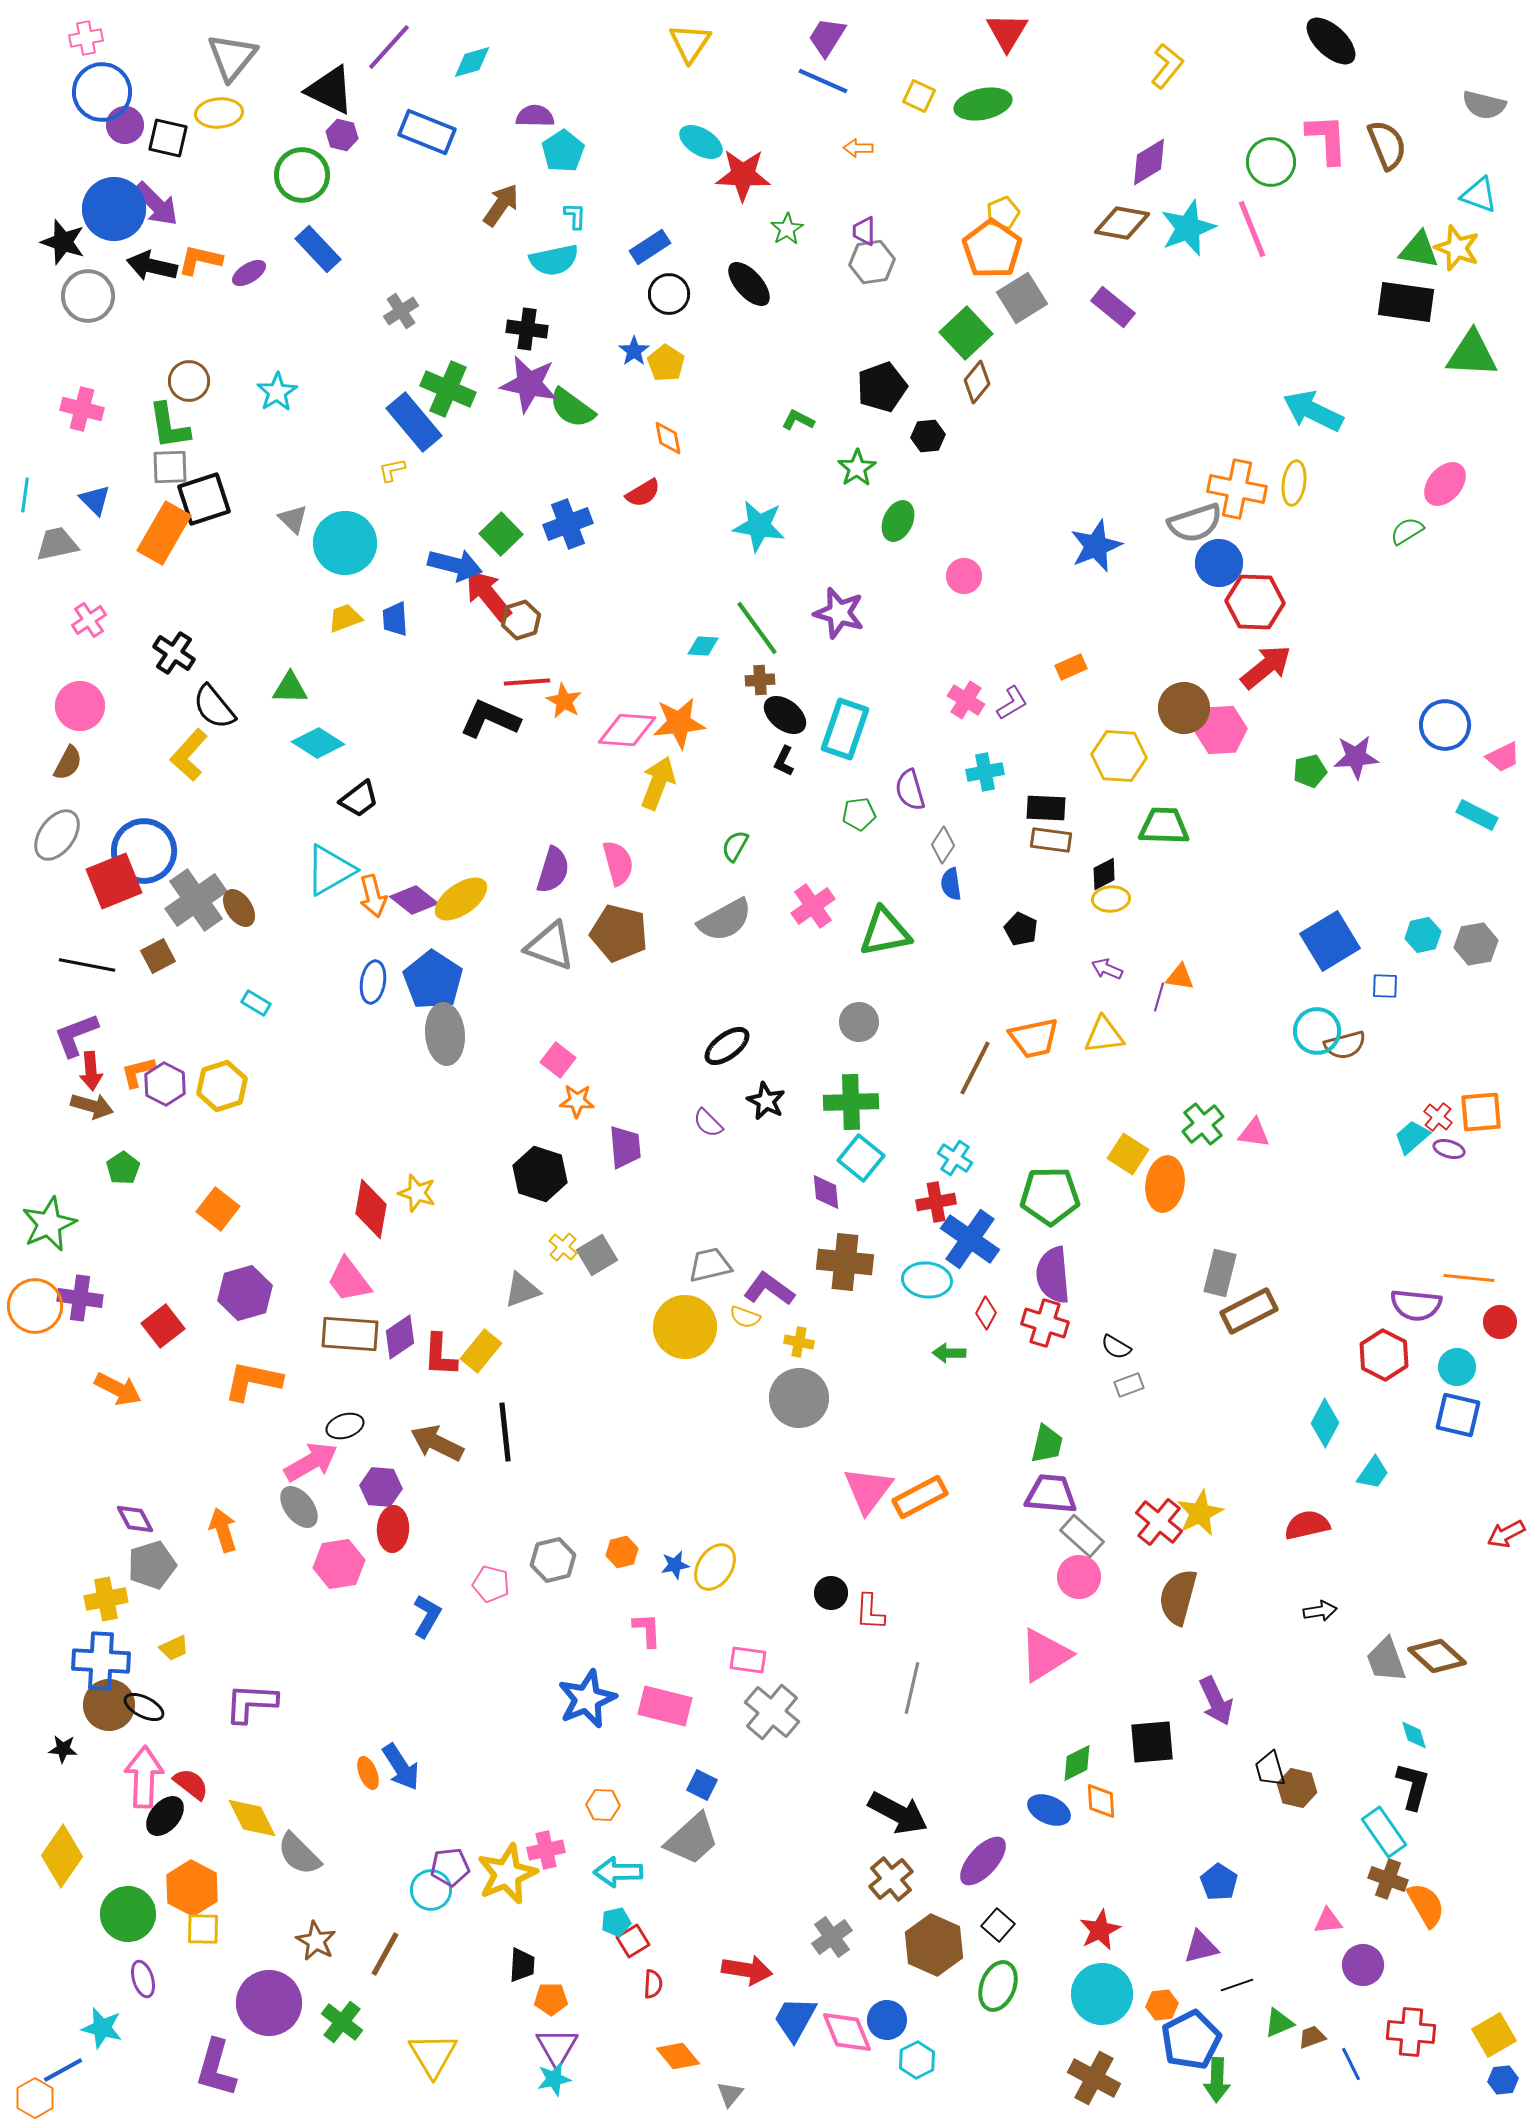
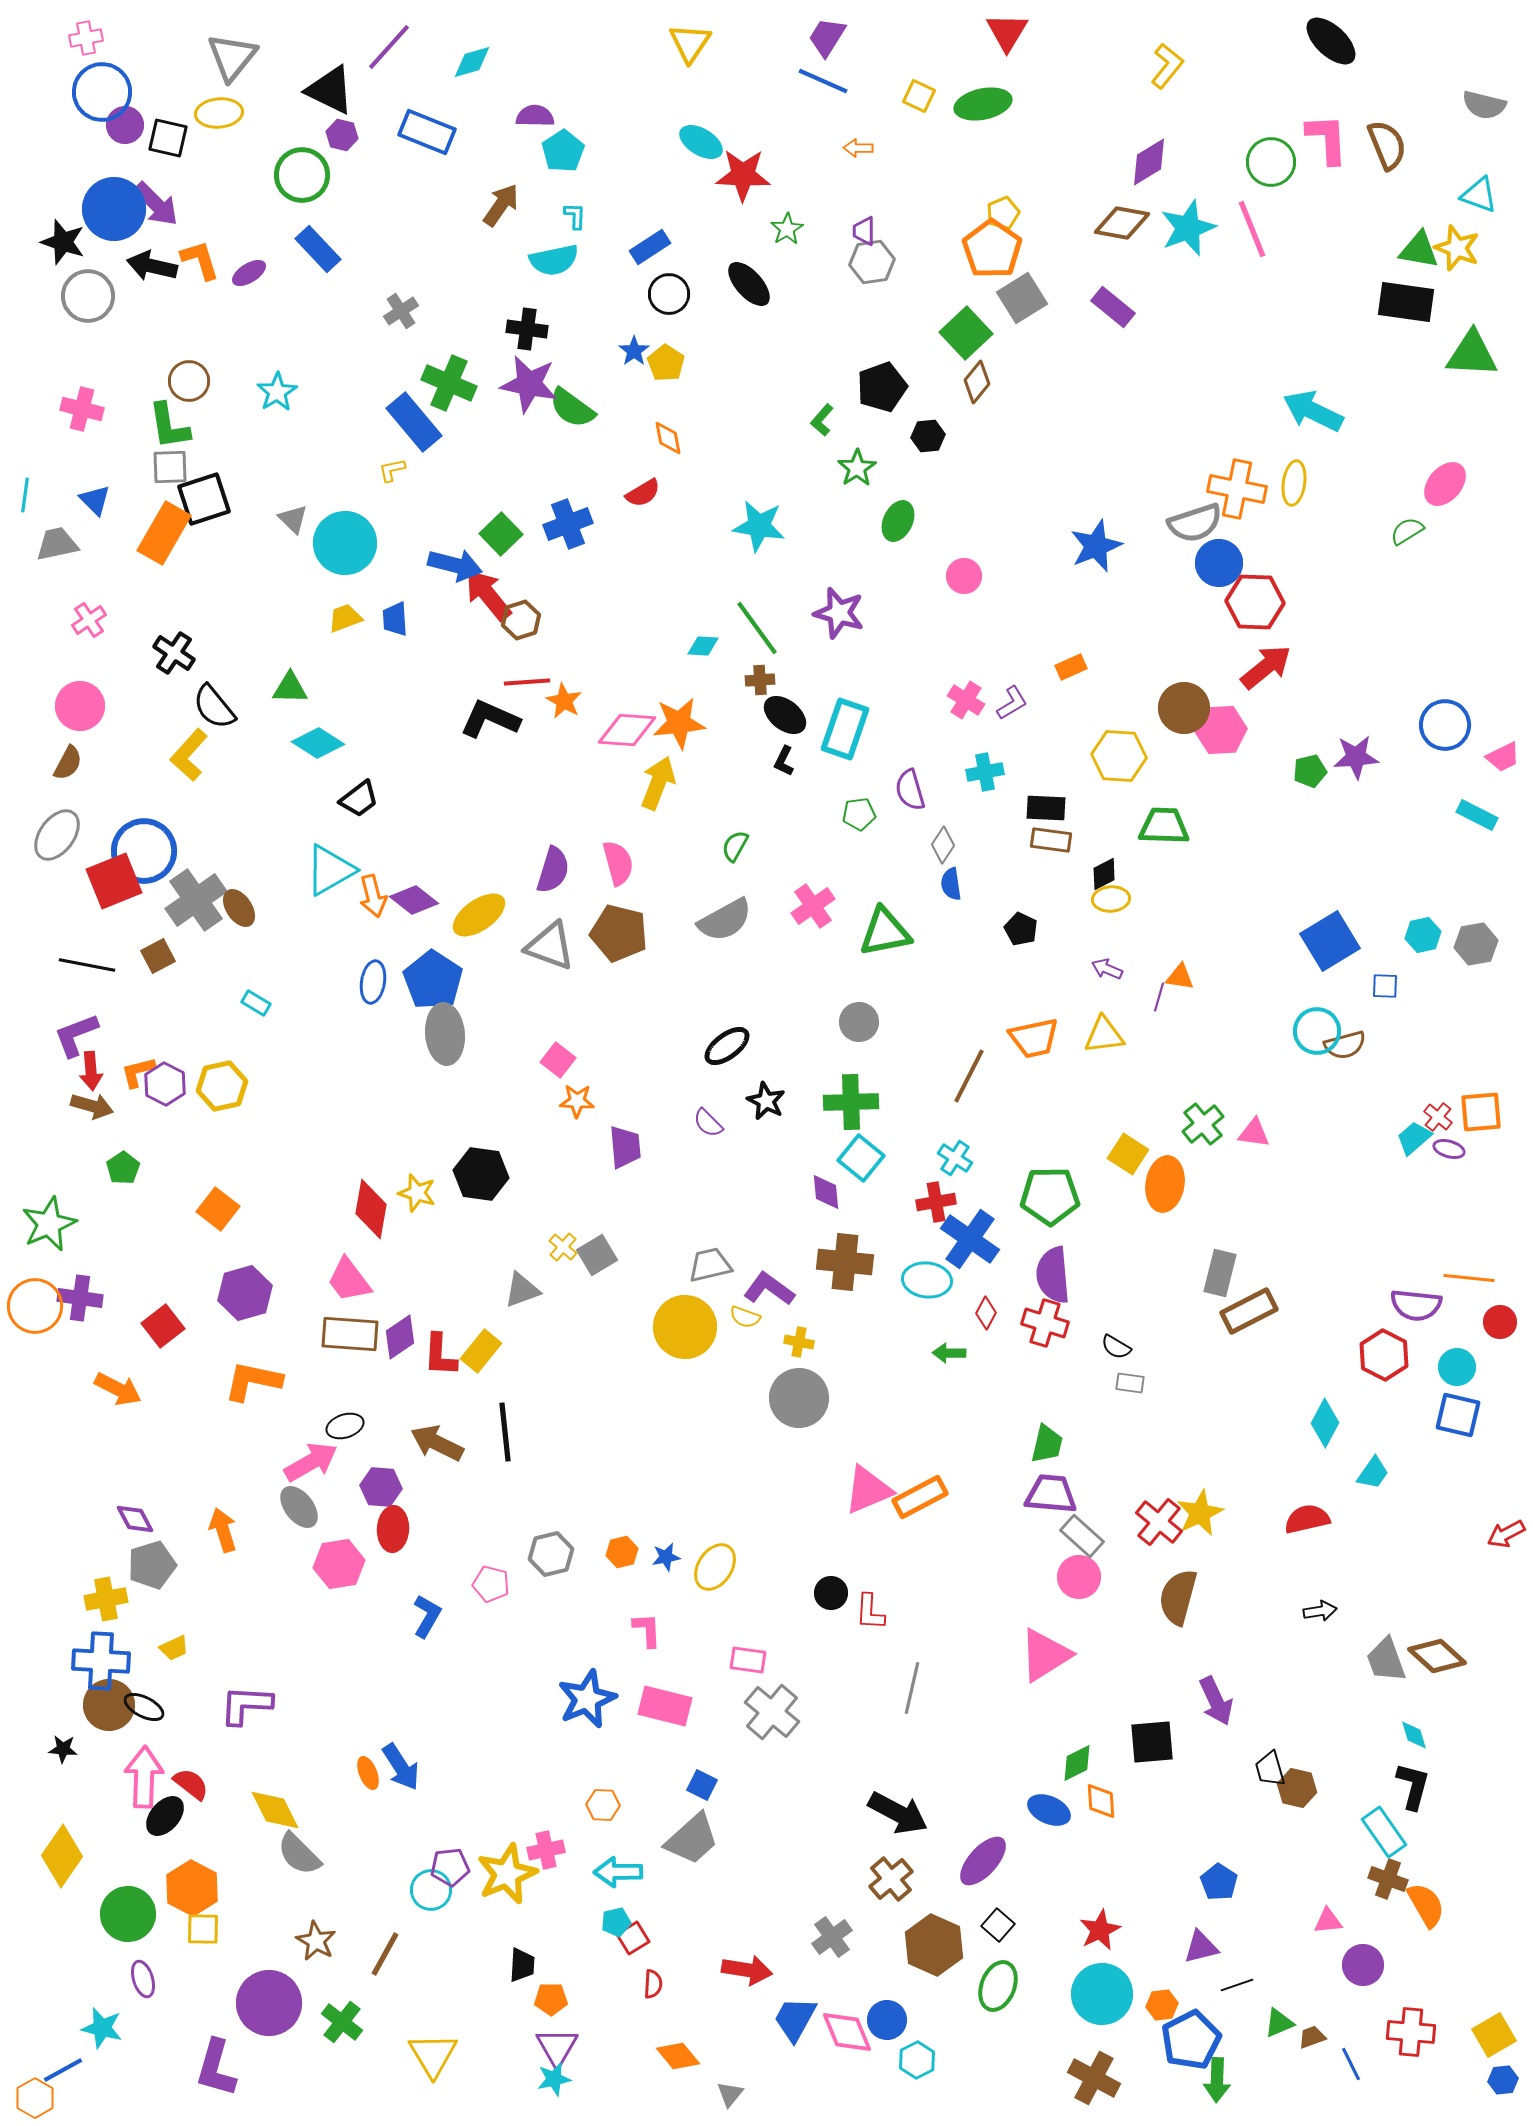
orange L-shape at (200, 260): rotated 60 degrees clockwise
green cross at (448, 389): moved 1 px right, 6 px up
green L-shape at (798, 420): moved 24 px right; rotated 76 degrees counterclockwise
yellow ellipse at (461, 899): moved 18 px right, 16 px down
brown line at (975, 1068): moved 6 px left, 8 px down
yellow hexagon at (222, 1086): rotated 6 degrees clockwise
cyan trapezoid at (1412, 1137): moved 2 px right, 1 px down
black hexagon at (540, 1174): moved 59 px left; rotated 10 degrees counterclockwise
gray rectangle at (1129, 1385): moved 1 px right, 2 px up; rotated 28 degrees clockwise
pink triangle at (868, 1490): rotated 30 degrees clockwise
red semicircle at (1307, 1525): moved 6 px up
gray hexagon at (553, 1560): moved 2 px left, 6 px up
blue star at (675, 1565): moved 9 px left, 8 px up
purple L-shape at (251, 1703): moved 5 px left, 2 px down
yellow diamond at (252, 1818): moved 23 px right, 8 px up
red square at (633, 1941): moved 3 px up
